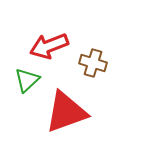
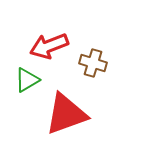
green triangle: rotated 12 degrees clockwise
red triangle: moved 2 px down
